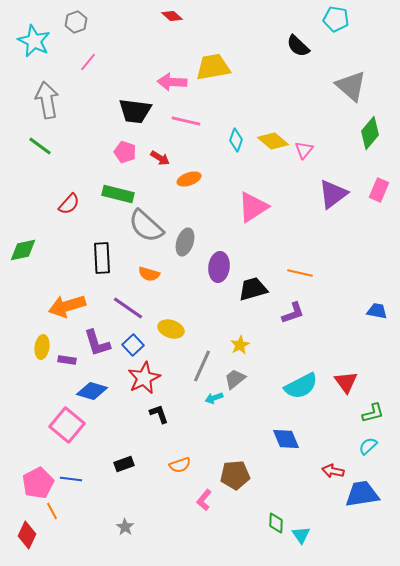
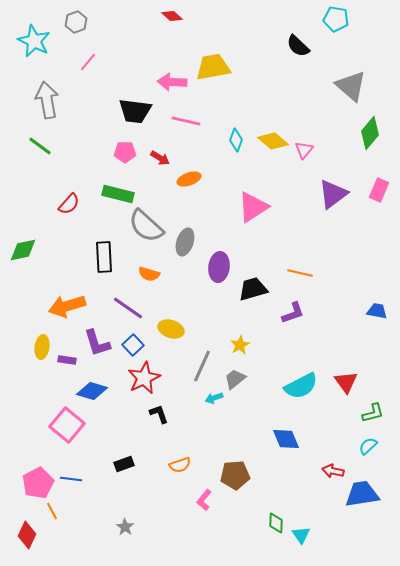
pink pentagon at (125, 152): rotated 20 degrees counterclockwise
black rectangle at (102, 258): moved 2 px right, 1 px up
